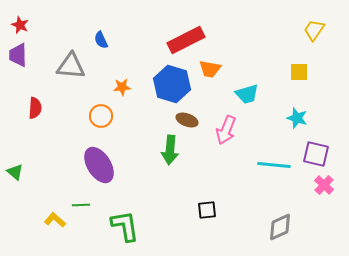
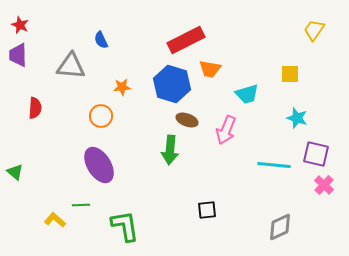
yellow square: moved 9 px left, 2 px down
